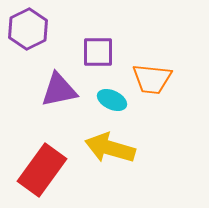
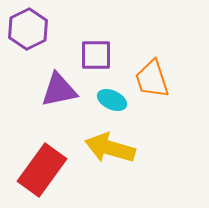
purple square: moved 2 px left, 3 px down
orange trapezoid: rotated 66 degrees clockwise
